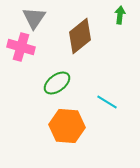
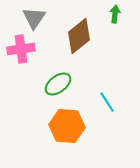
green arrow: moved 5 px left, 1 px up
brown diamond: moved 1 px left
pink cross: moved 2 px down; rotated 24 degrees counterclockwise
green ellipse: moved 1 px right, 1 px down
cyan line: rotated 25 degrees clockwise
